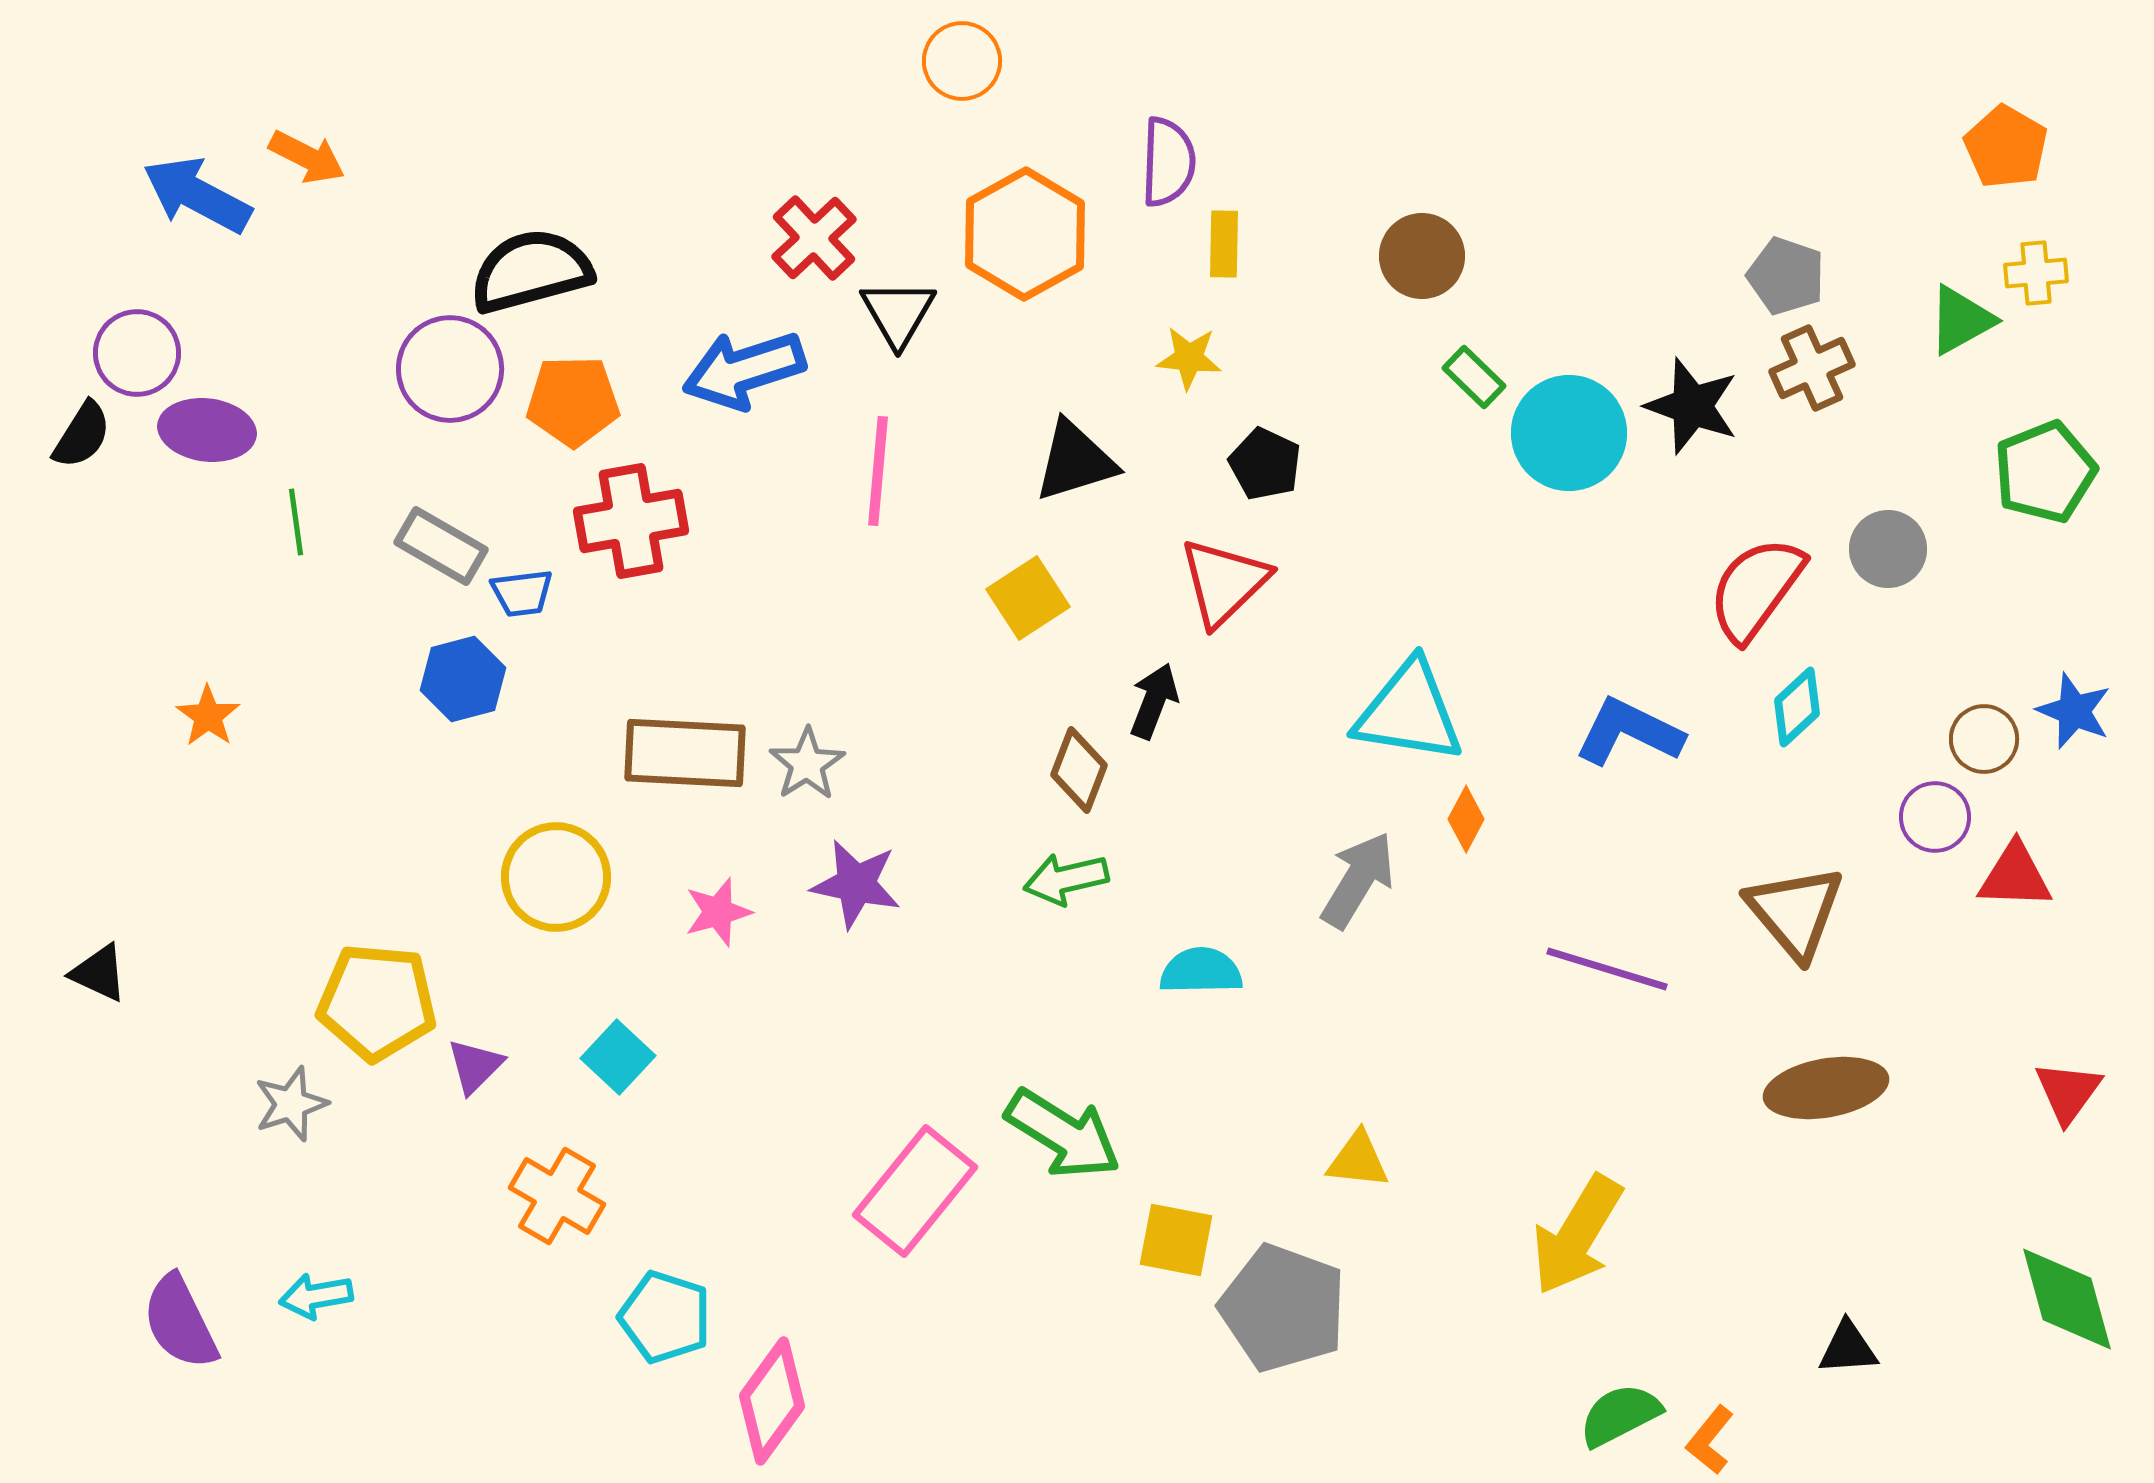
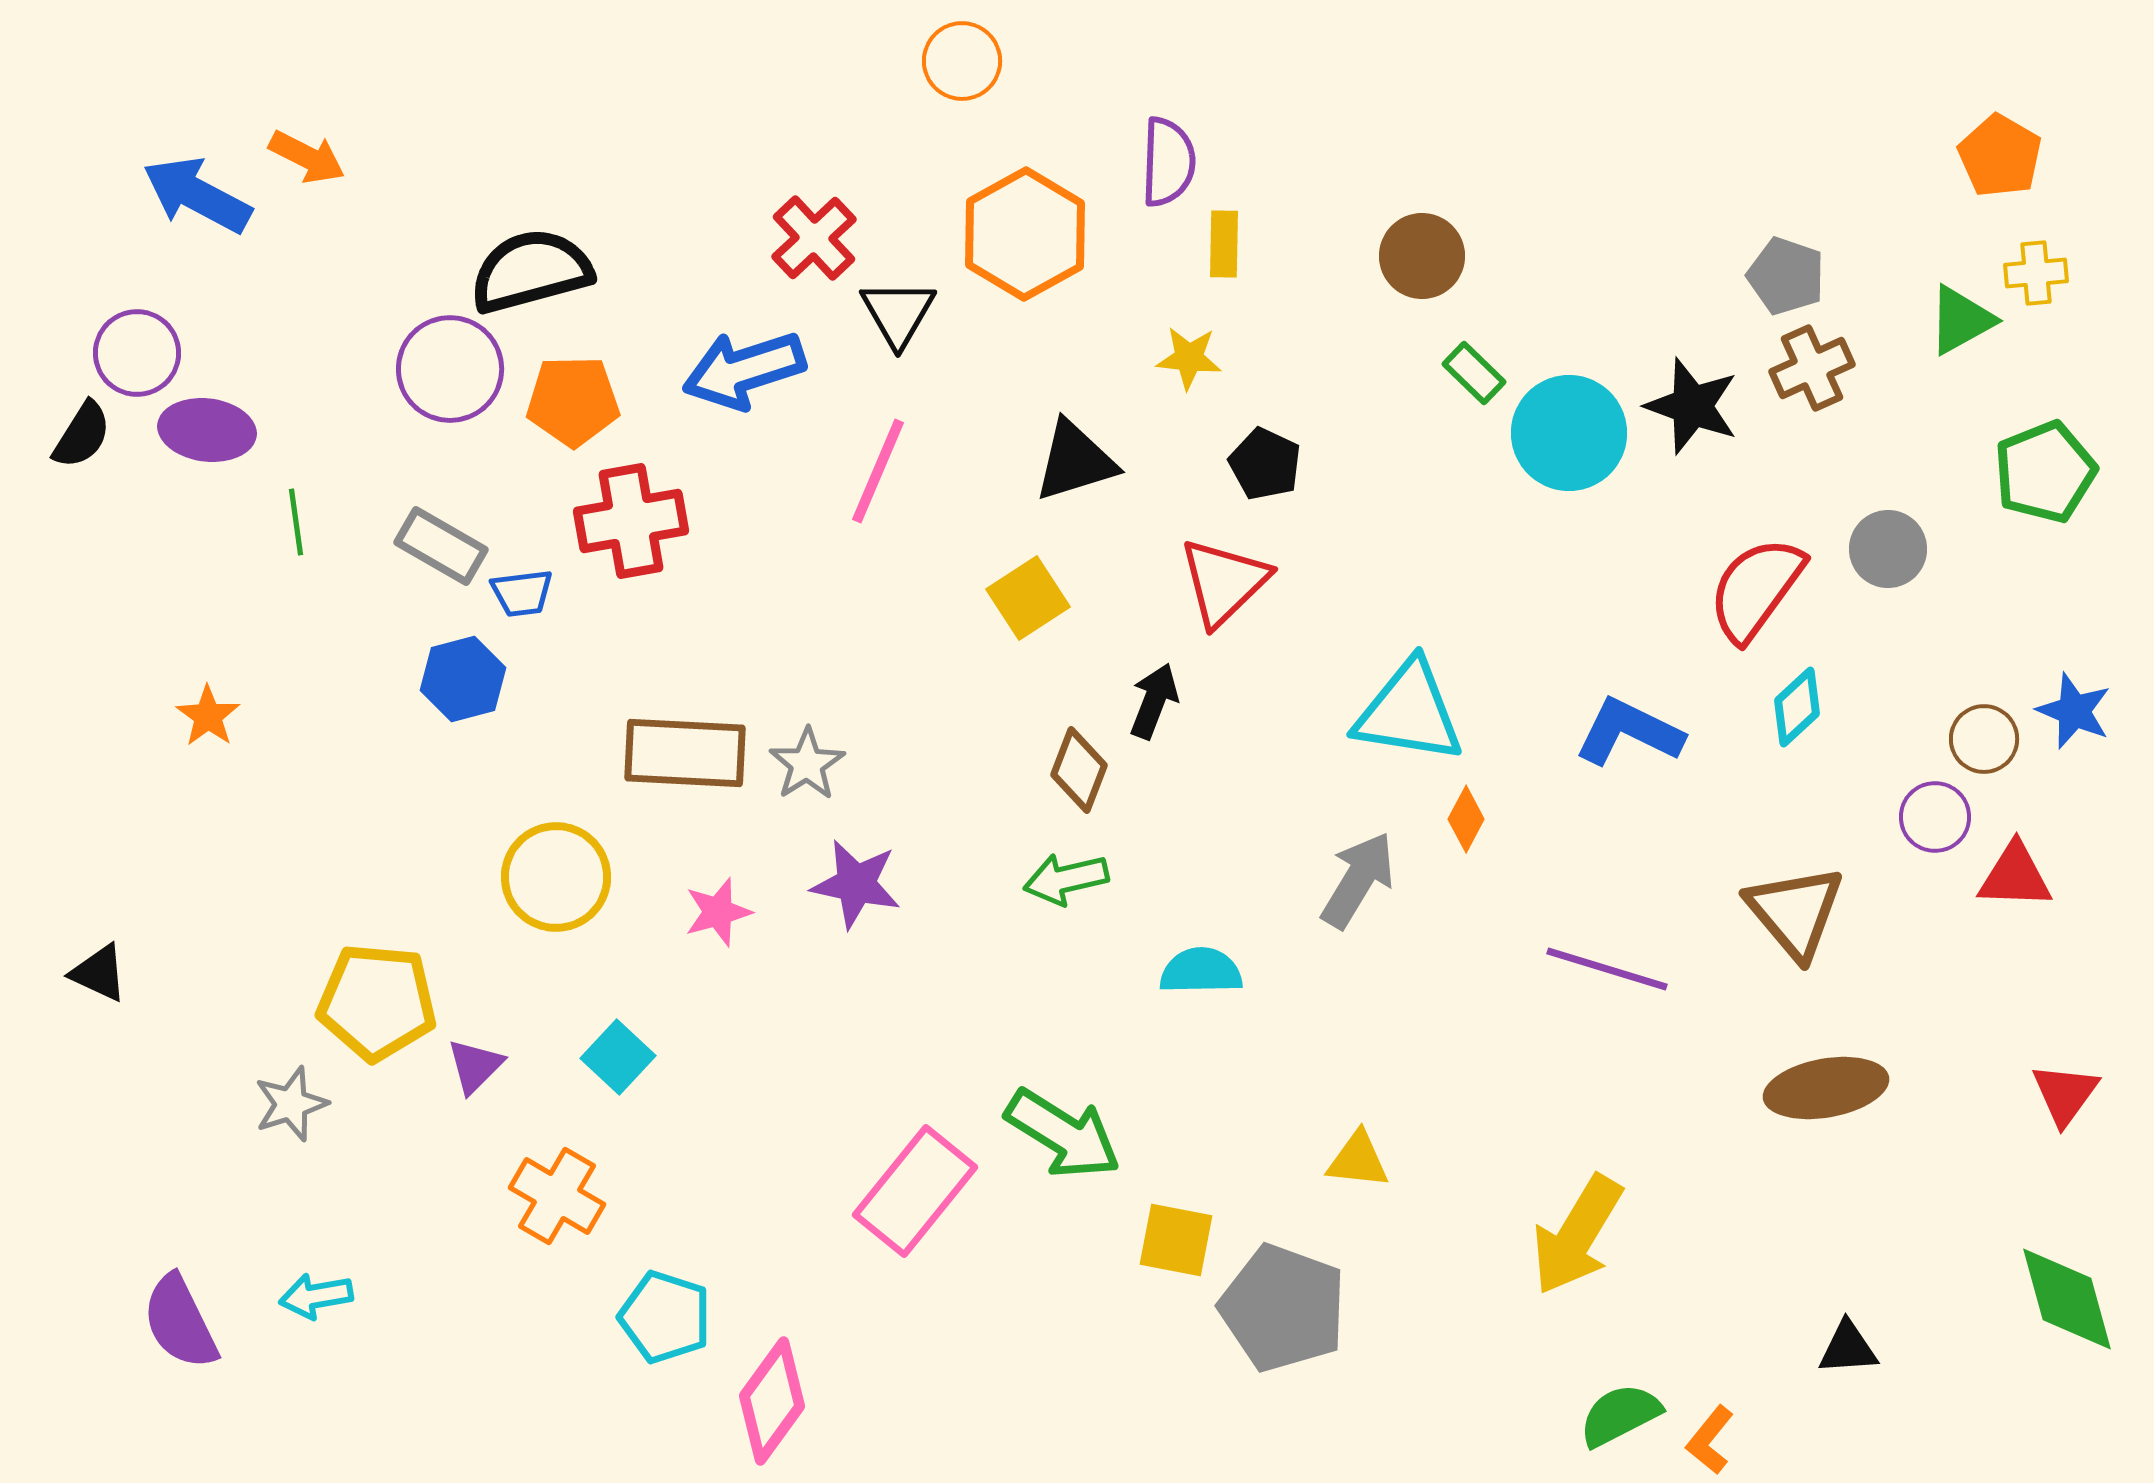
orange pentagon at (2006, 147): moved 6 px left, 9 px down
green rectangle at (1474, 377): moved 4 px up
pink line at (878, 471): rotated 18 degrees clockwise
red triangle at (2068, 1092): moved 3 px left, 2 px down
